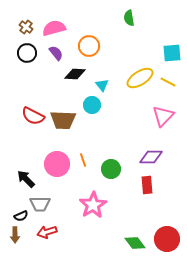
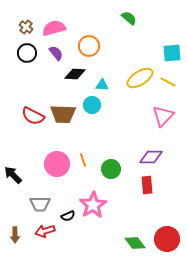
green semicircle: rotated 140 degrees clockwise
cyan triangle: rotated 48 degrees counterclockwise
brown trapezoid: moved 6 px up
black arrow: moved 13 px left, 4 px up
black semicircle: moved 47 px right
red arrow: moved 2 px left, 1 px up
